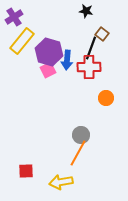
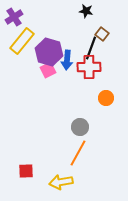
gray circle: moved 1 px left, 8 px up
